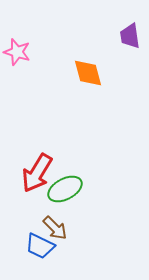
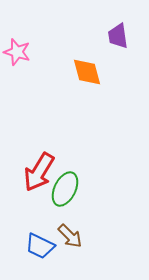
purple trapezoid: moved 12 px left
orange diamond: moved 1 px left, 1 px up
red arrow: moved 2 px right, 1 px up
green ellipse: rotated 36 degrees counterclockwise
brown arrow: moved 15 px right, 8 px down
